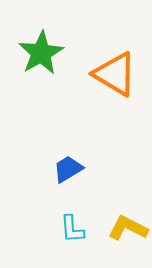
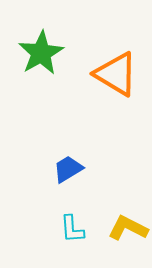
orange triangle: moved 1 px right
